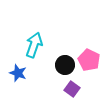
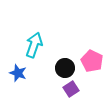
pink pentagon: moved 3 px right, 1 px down
black circle: moved 3 px down
purple square: moved 1 px left; rotated 21 degrees clockwise
